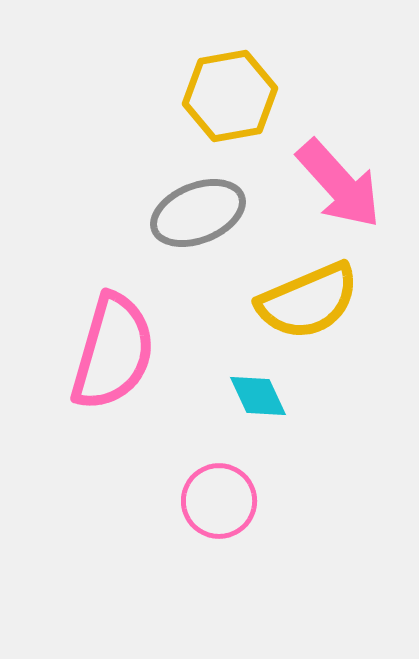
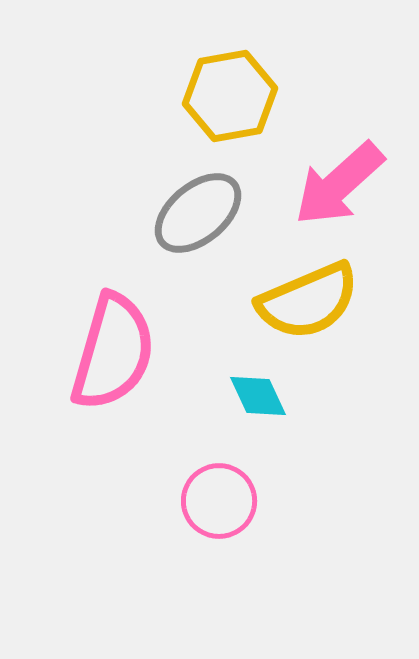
pink arrow: rotated 90 degrees clockwise
gray ellipse: rotated 18 degrees counterclockwise
